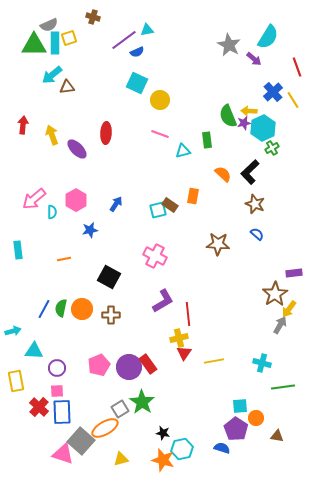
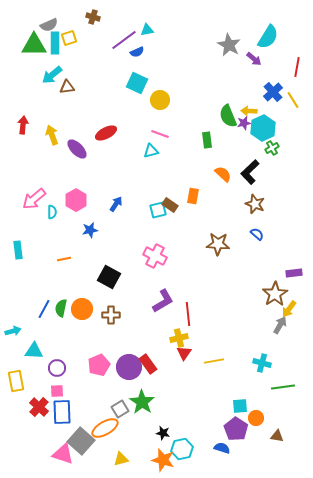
red line at (297, 67): rotated 30 degrees clockwise
red ellipse at (106, 133): rotated 60 degrees clockwise
cyan triangle at (183, 151): moved 32 px left
